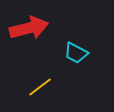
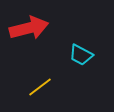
cyan trapezoid: moved 5 px right, 2 px down
